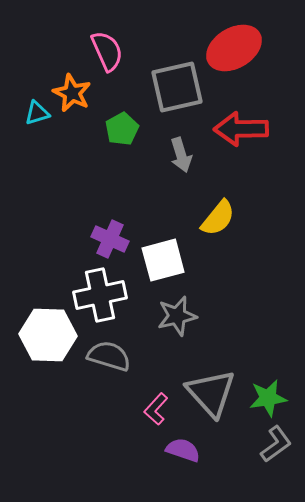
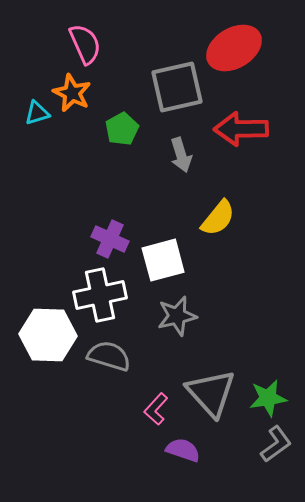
pink semicircle: moved 22 px left, 7 px up
